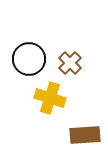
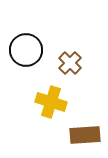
black circle: moved 3 px left, 9 px up
yellow cross: moved 1 px right, 4 px down
